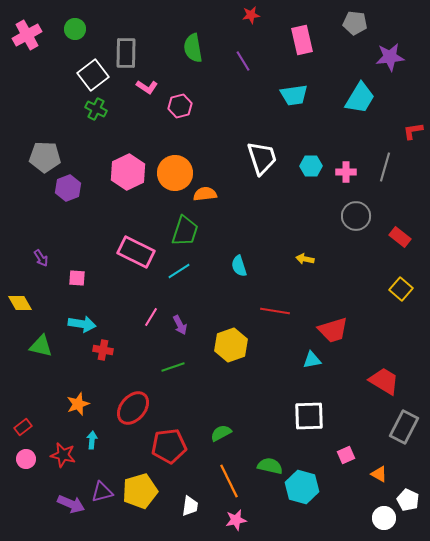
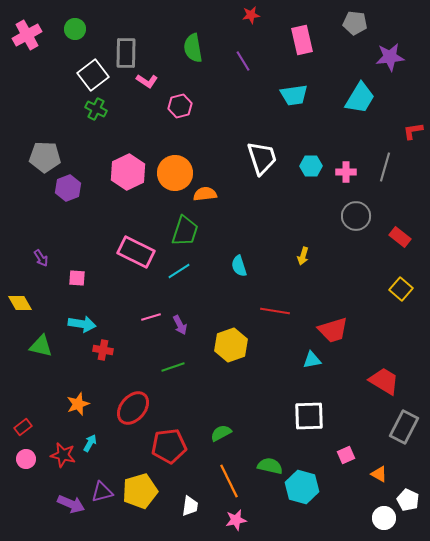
pink L-shape at (147, 87): moved 6 px up
yellow arrow at (305, 259): moved 2 px left, 3 px up; rotated 84 degrees counterclockwise
pink line at (151, 317): rotated 42 degrees clockwise
cyan arrow at (92, 440): moved 2 px left, 3 px down; rotated 24 degrees clockwise
